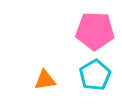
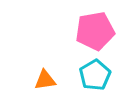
pink pentagon: rotated 12 degrees counterclockwise
